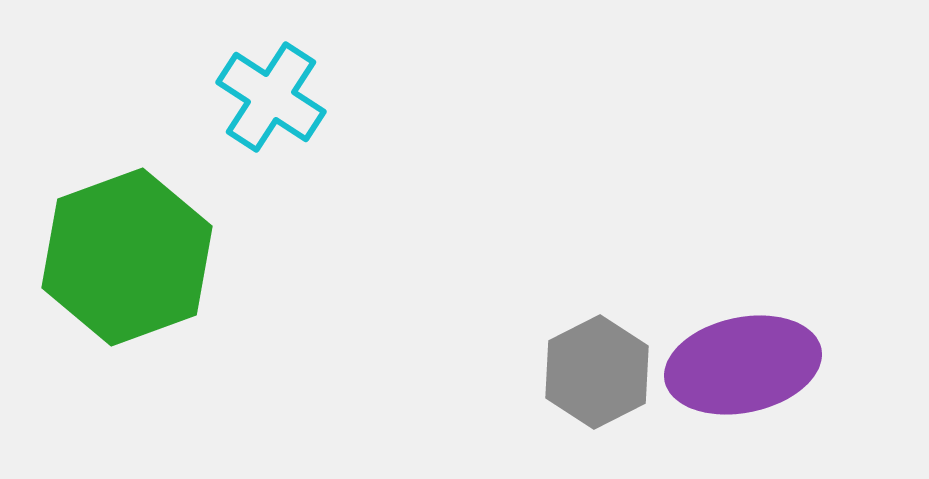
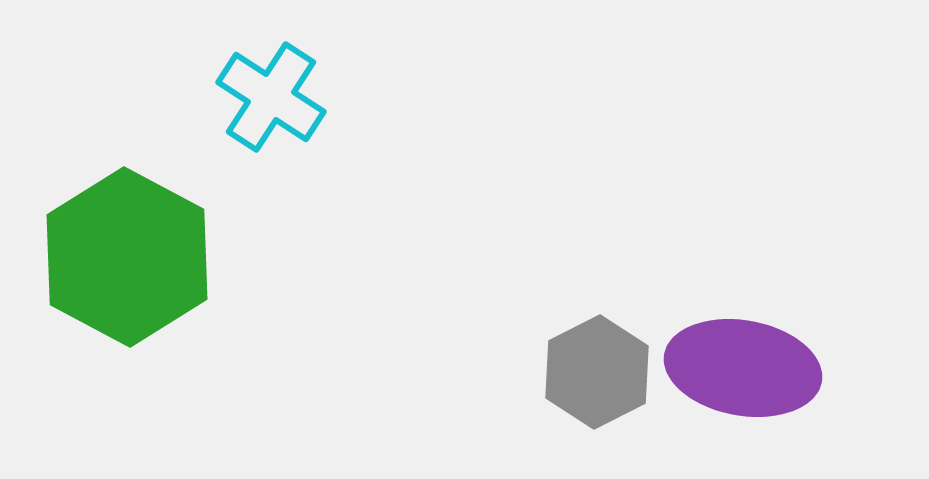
green hexagon: rotated 12 degrees counterclockwise
purple ellipse: moved 3 px down; rotated 22 degrees clockwise
